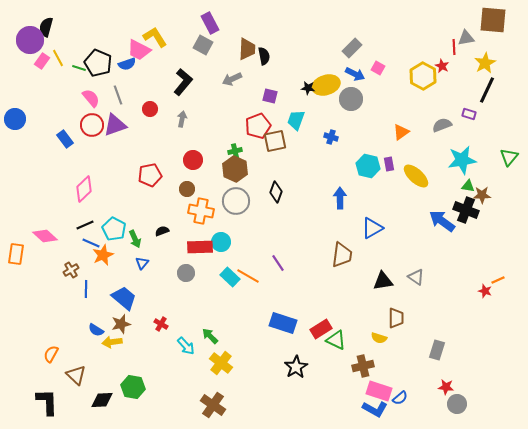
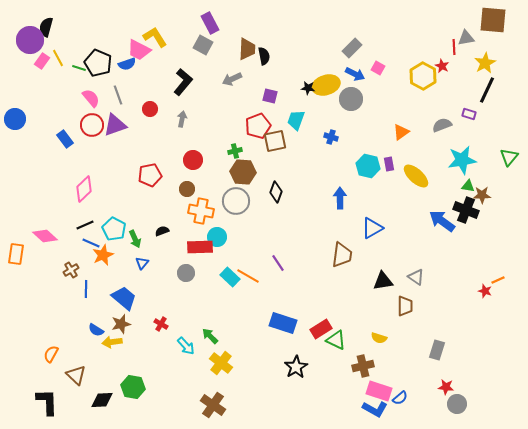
brown hexagon at (235, 169): moved 8 px right, 3 px down; rotated 20 degrees counterclockwise
cyan circle at (221, 242): moved 4 px left, 5 px up
brown trapezoid at (396, 318): moved 9 px right, 12 px up
